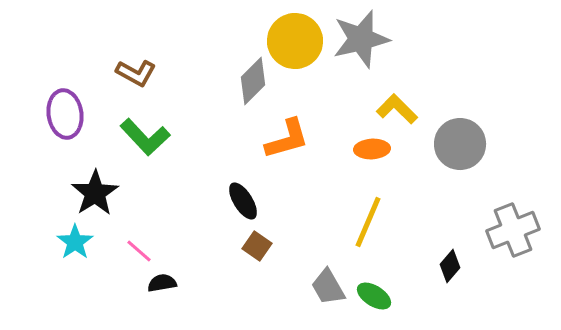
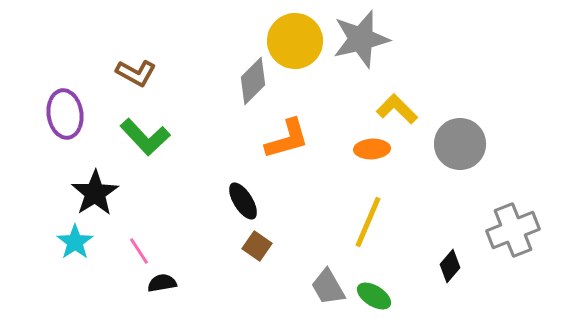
pink line: rotated 16 degrees clockwise
